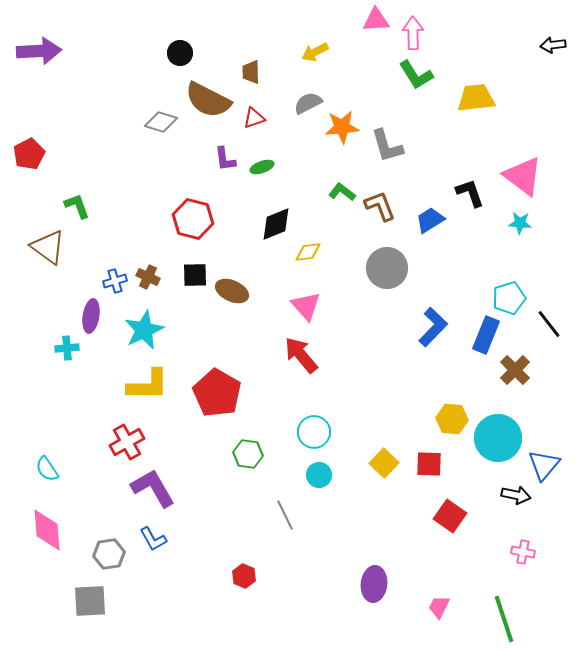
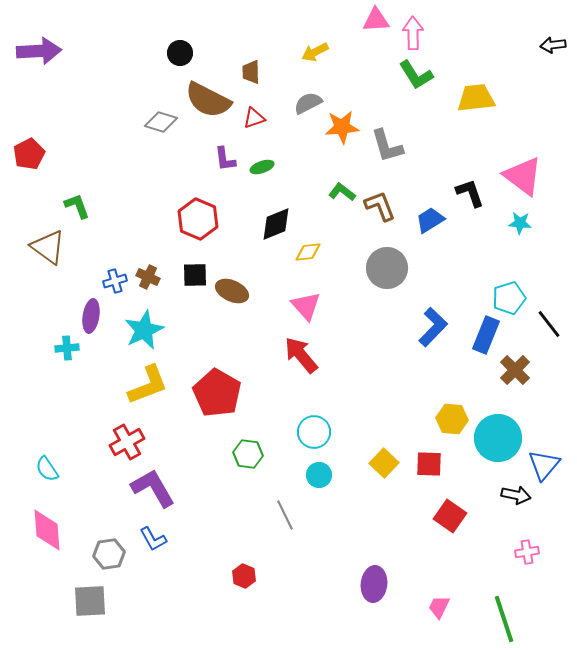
red hexagon at (193, 219): moved 5 px right; rotated 9 degrees clockwise
yellow L-shape at (148, 385): rotated 21 degrees counterclockwise
pink cross at (523, 552): moved 4 px right; rotated 20 degrees counterclockwise
